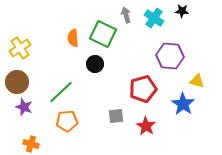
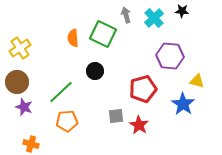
cyan cross: rotated 12 degrees clockwise
black circle: moved 7 px down
red star: moved 7 px left, 1 px up
